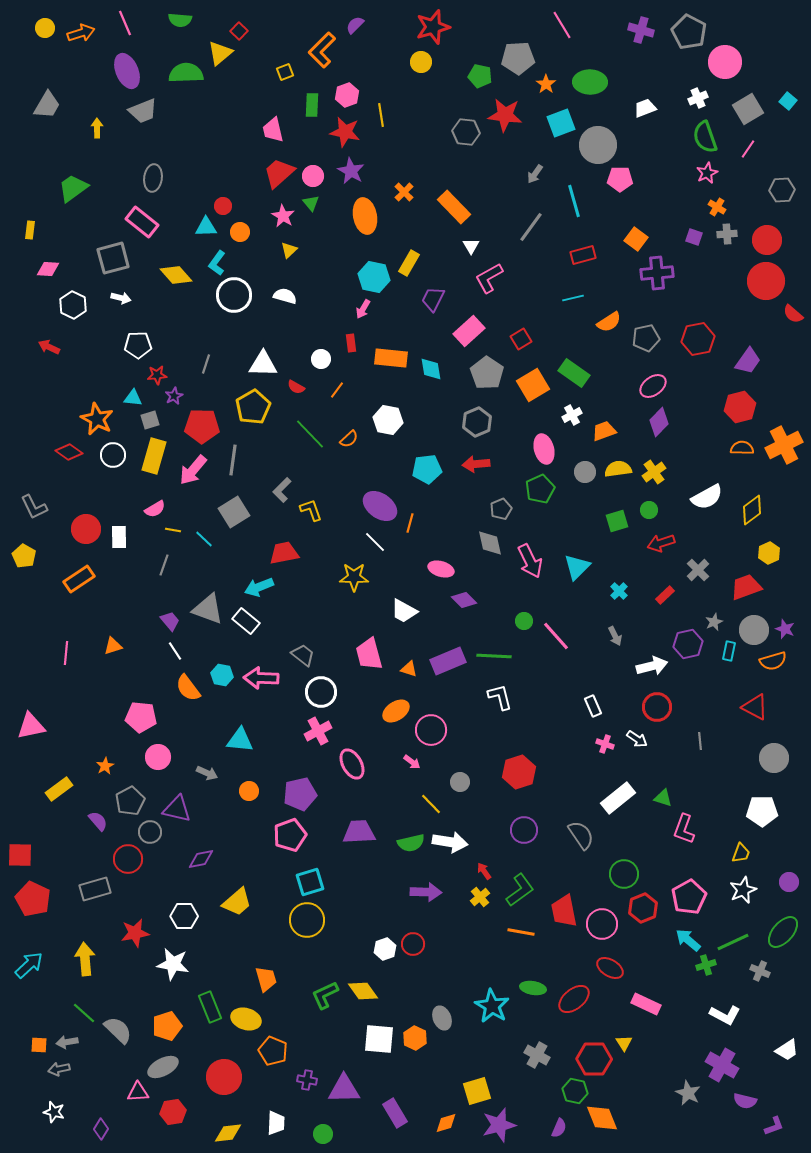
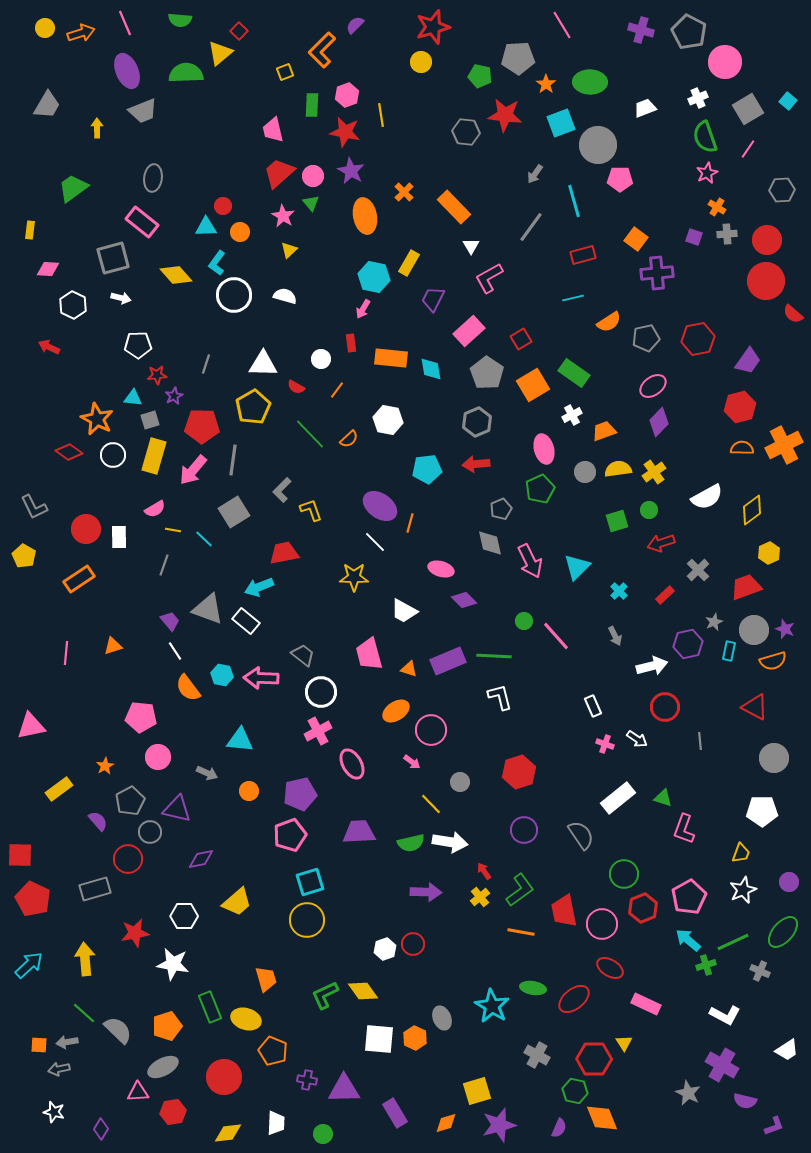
red circle at (657, 707): moved 8 px right
